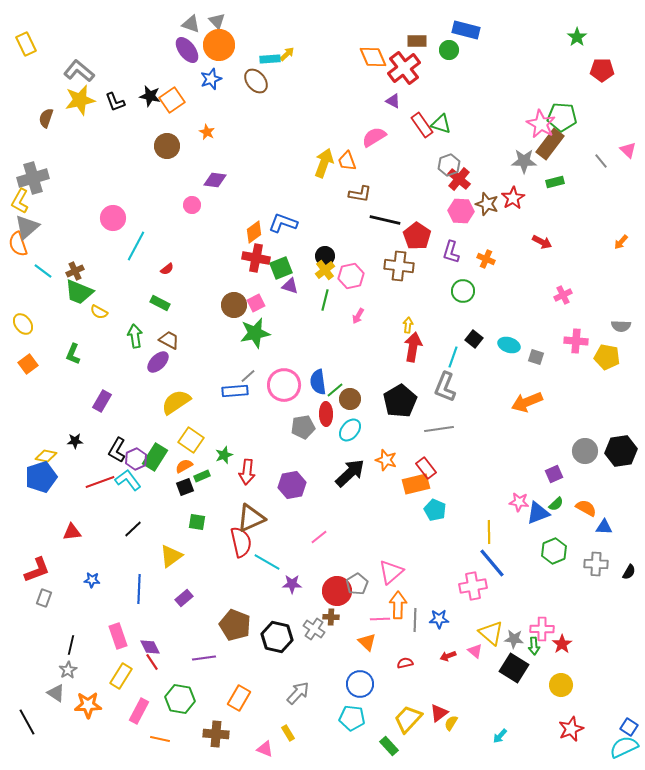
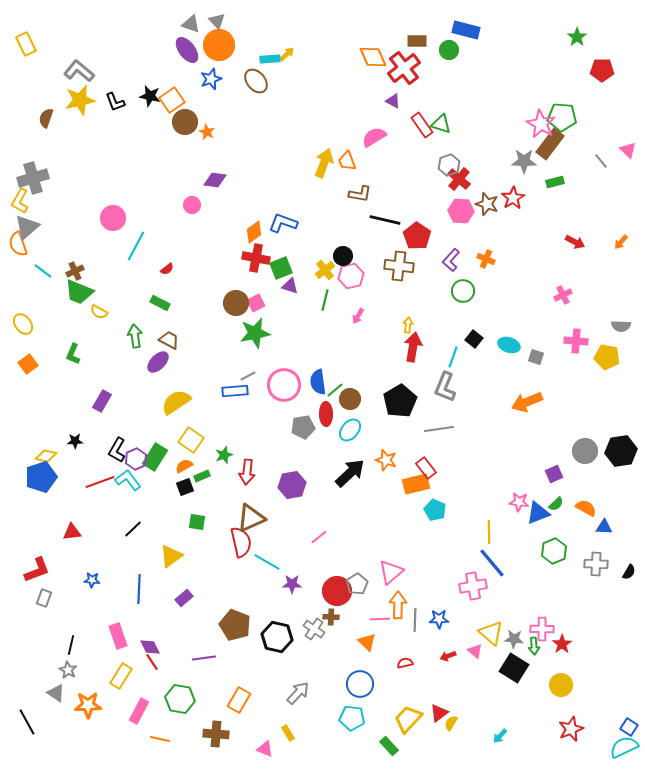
brown circle at (167, 146): moved 18 px right, 24 px up
red arrow at (542, 242): moved 33 px right
purple L-shape at (451, 252): moved 8 px down; rotated 25 degrees clockwise
black circle at (325, 256): moved 18 px right
brown circle at (234, 305): moved 2 px right, 2 px up
gray line at (248, 376): rotated 14 degrees clockwise
gray star at (68, 670): rotated 12 degrees counterclockwise
orange rectangle at (239, 698): moved 2 px down
